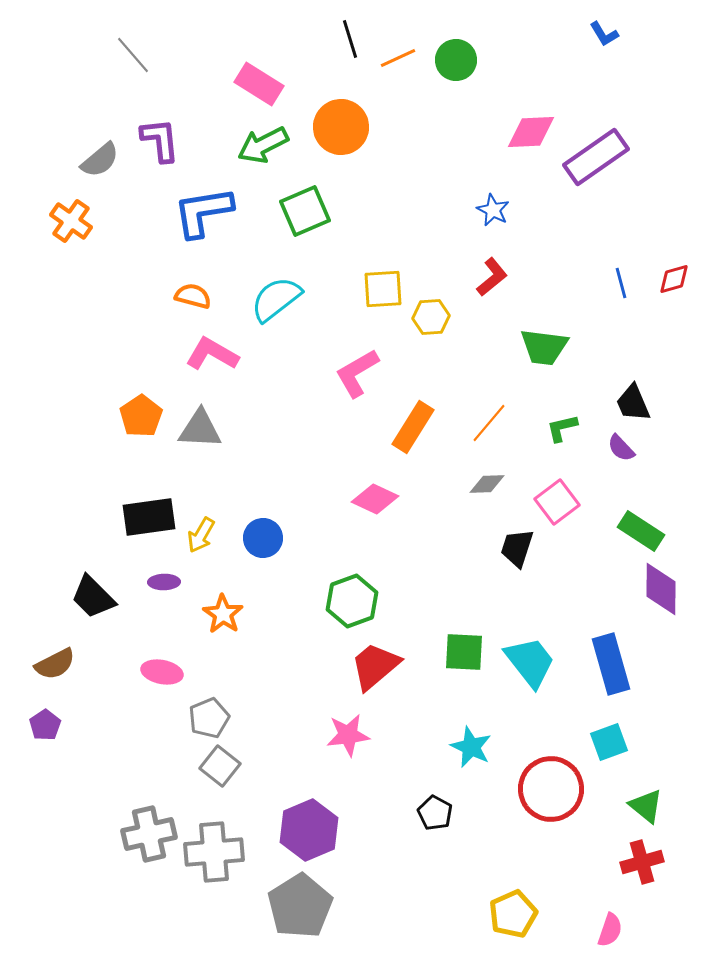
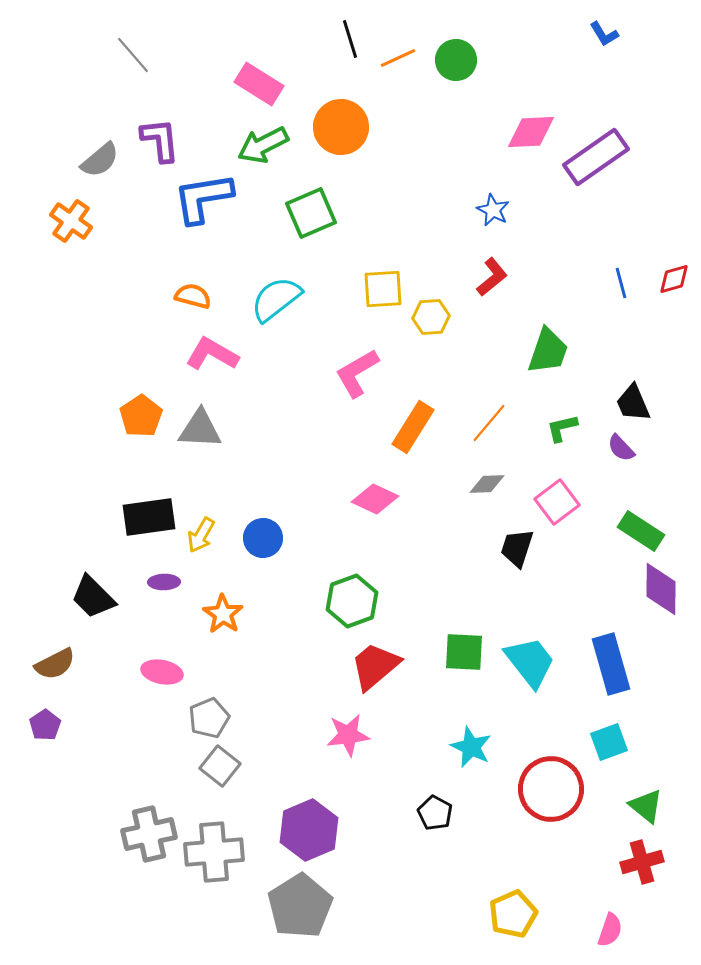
green square at (305, 211): moved 6 px right, 2 px down
blue L-shape at (203, 212): moved 14 px up
green trapezoid at (544, 347): moved 4 px right, 4 px down; rotated 78 degrees counterclockwise
